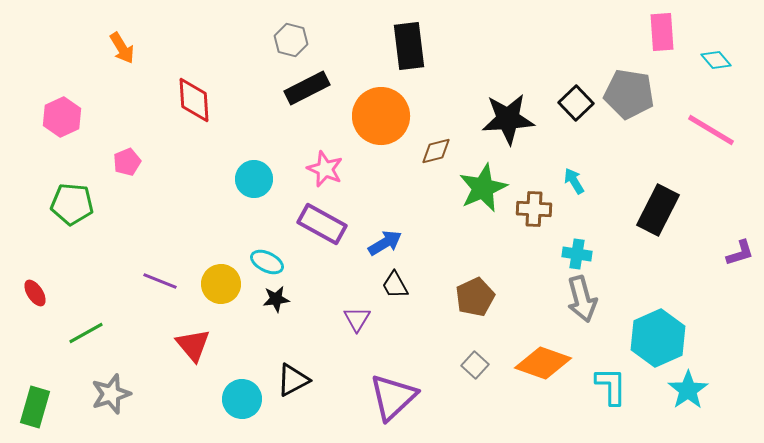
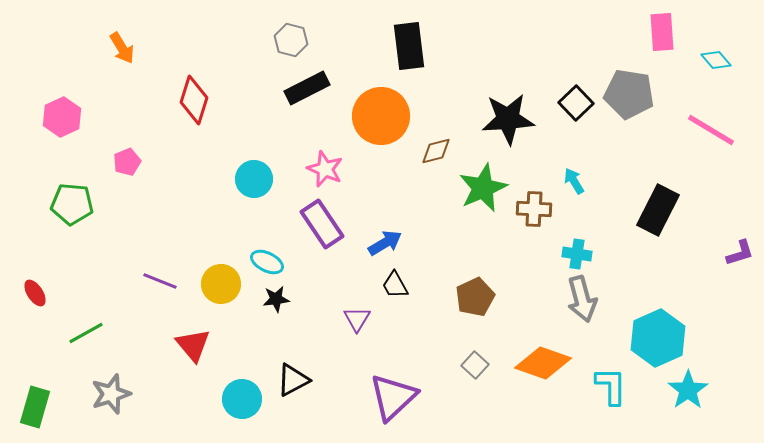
red diamond at (194, 100): rotated 21 degrees clockwise
purple rectangle at (322, 224): rotated 27 degrees clockwise
